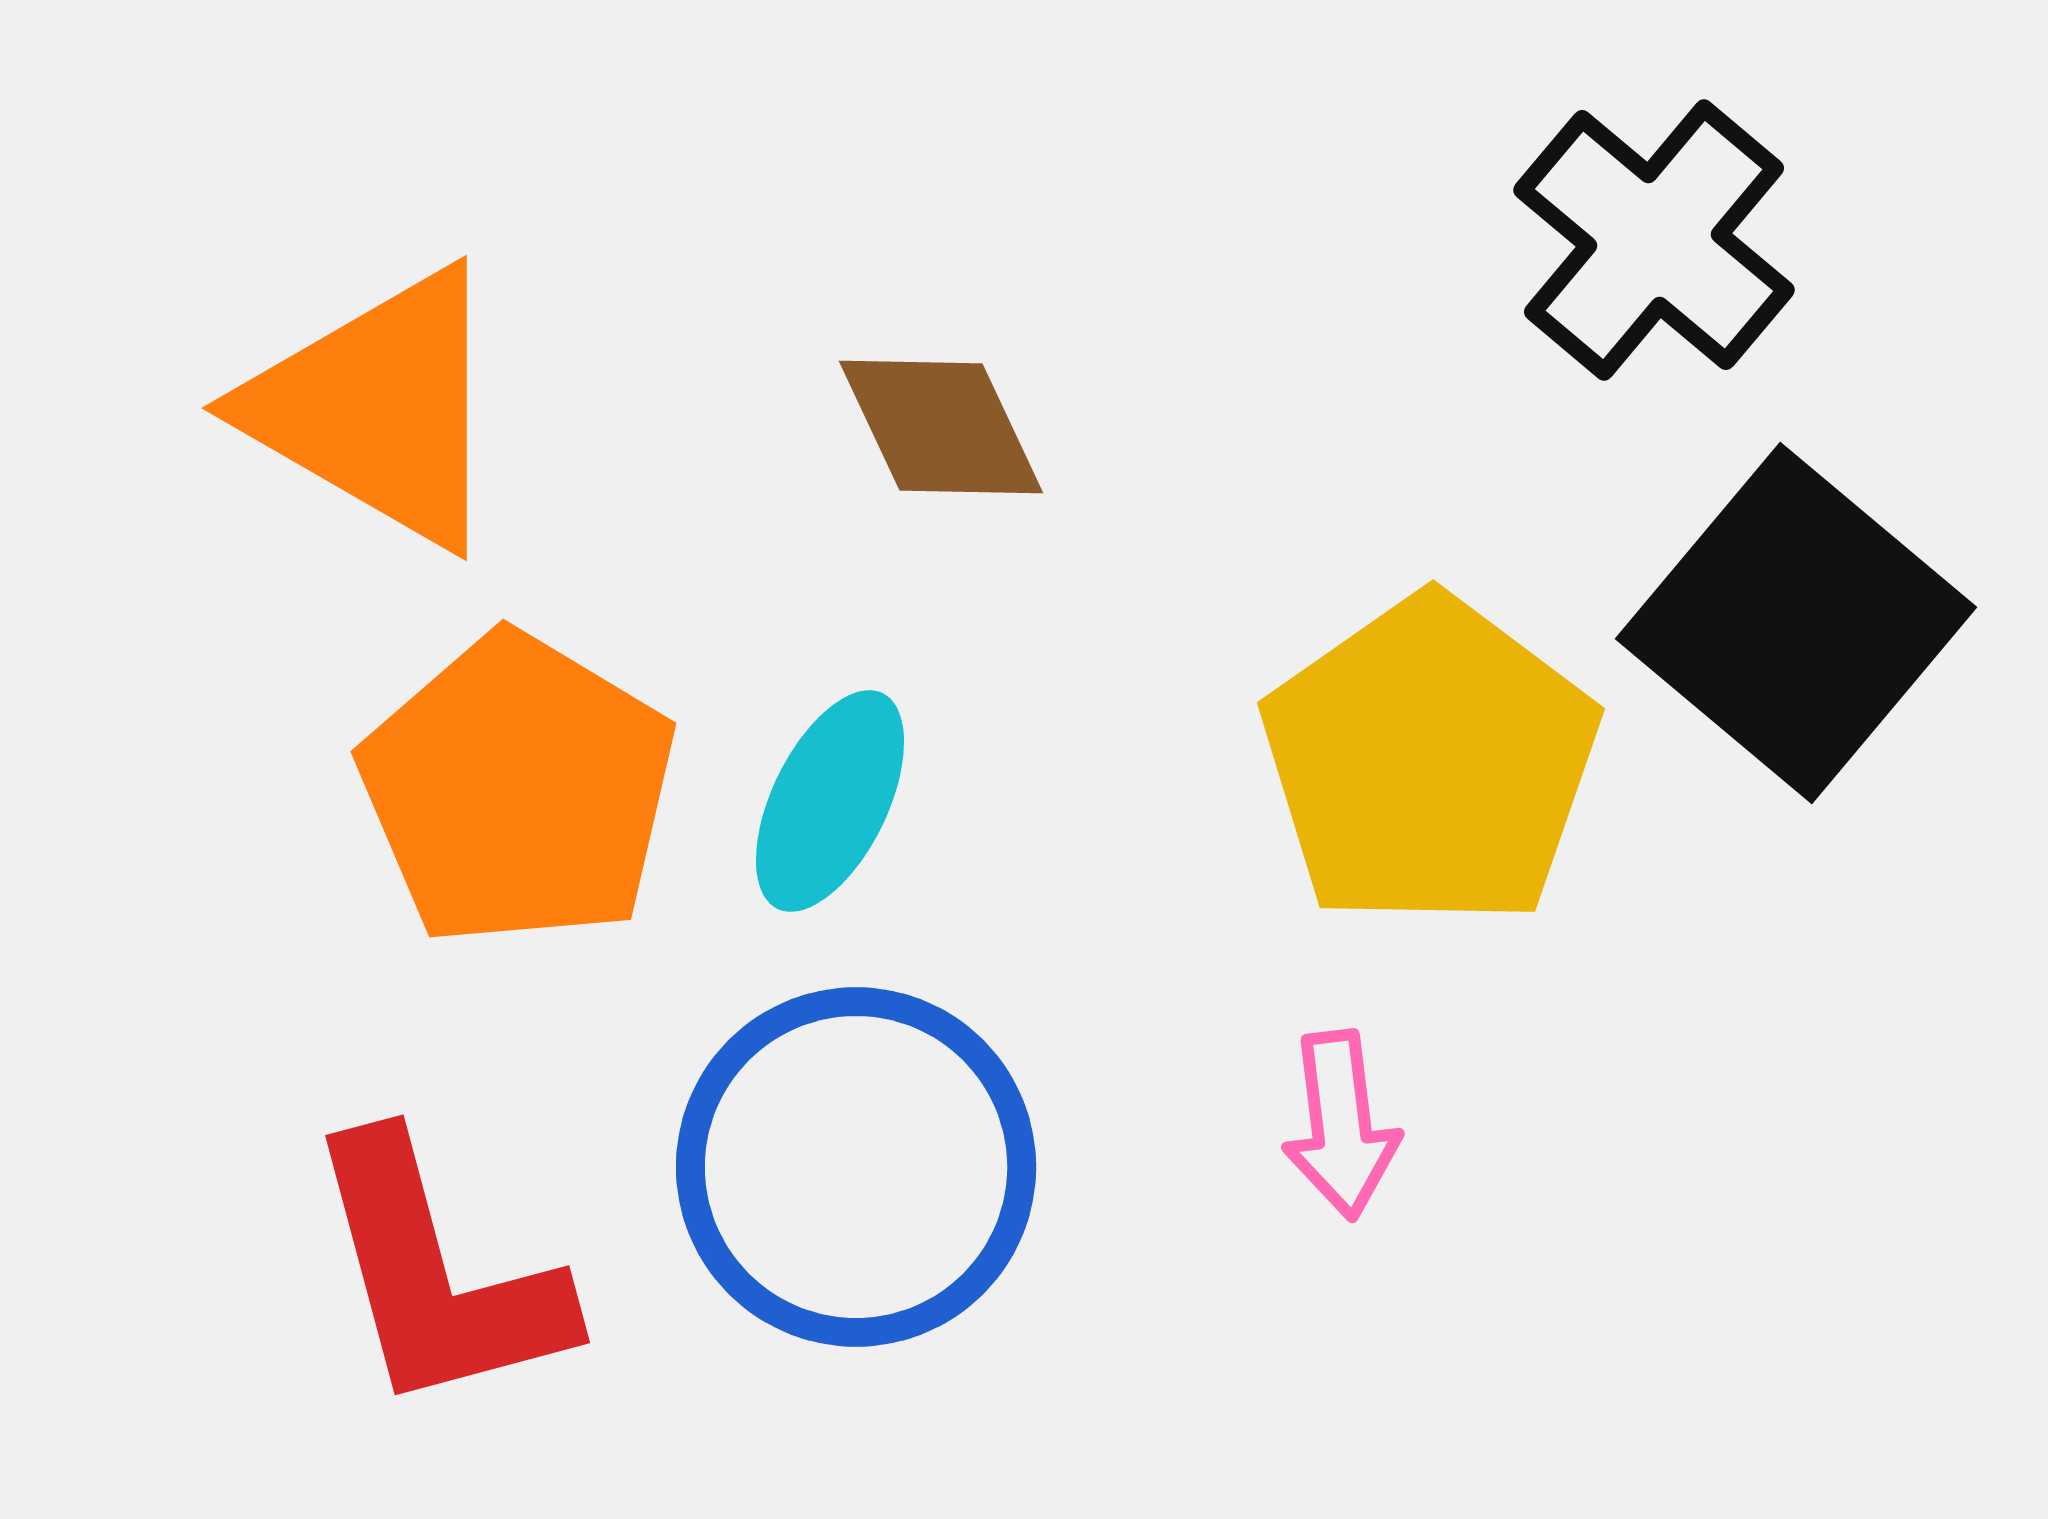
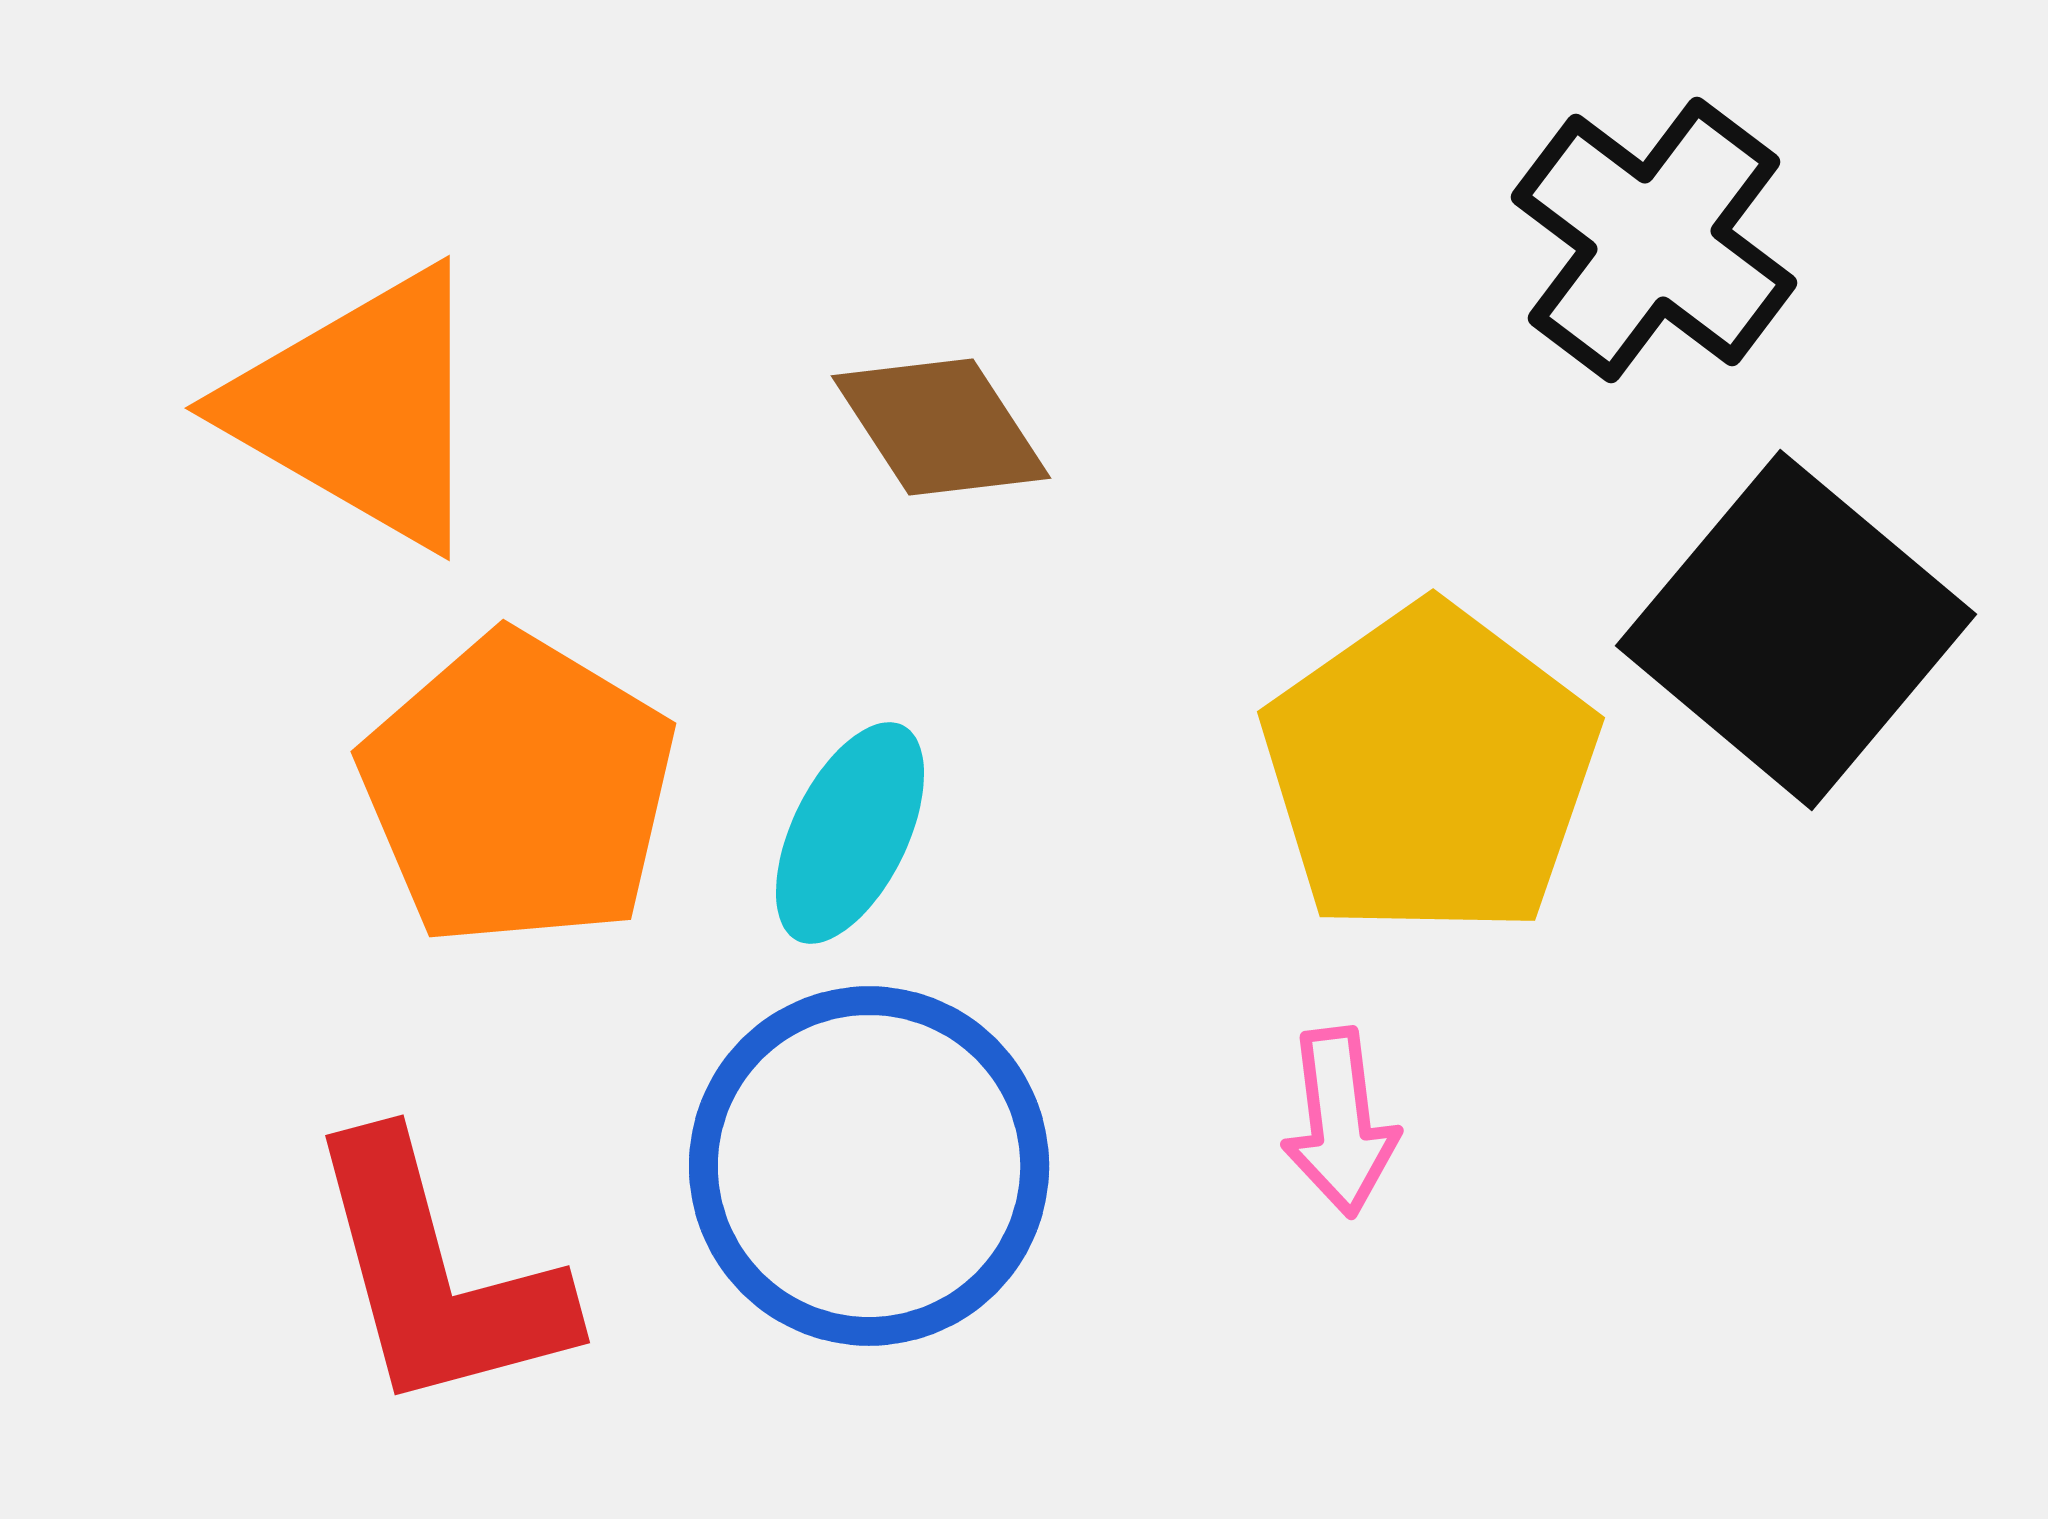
black cross: rotated 3 degrees counterclockwise
orange triangle: moved 17 px left
brown diamond: rotated 8 degrees counterclockwise
black square: moved 7 px down
yellow pentagon: moved 9 px down
cyan ellipse: moved 20 px right, 32 px down
pink arrow: moved 1 px left, 3 px up
blue circle: moved 13 px right, 1 px up
